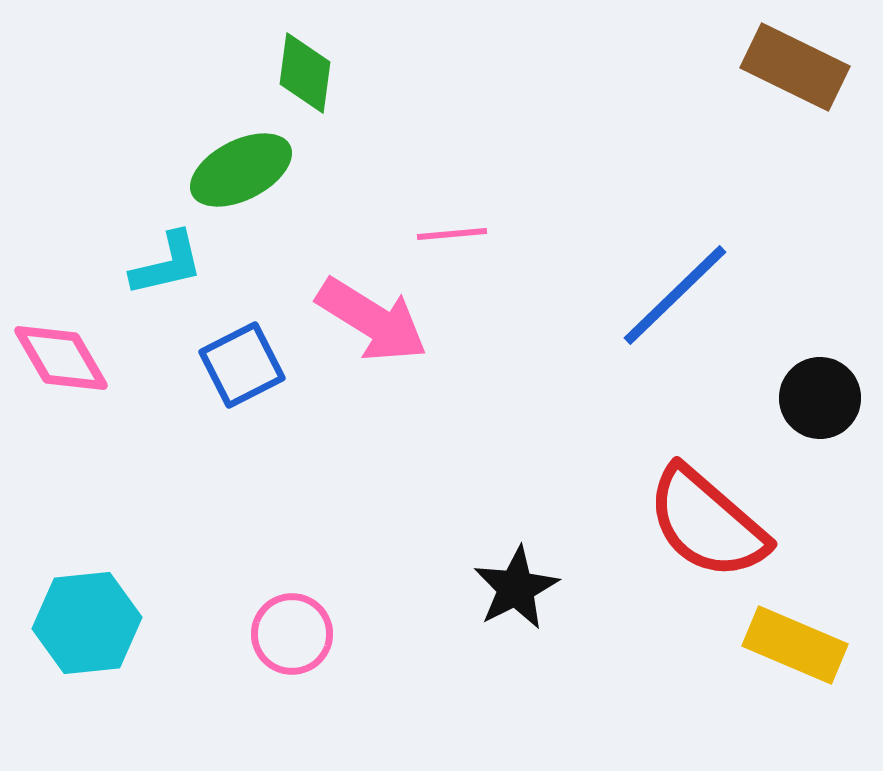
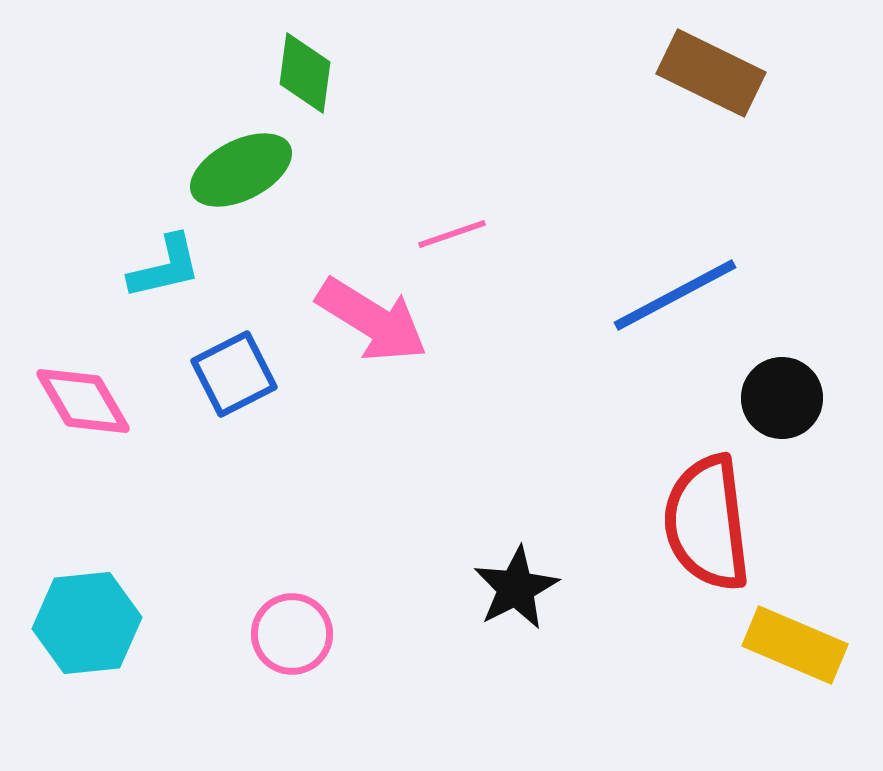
brown rectangle: moved 84 px left, 6 px down
pink line: rotated 14 degrees counterclockwise
cyan L-shape: moved 2 px left, 3 px down
blue line: rotated 16 degrees clockwise
pink diamond: moved 22 px right, 43 px down
blue square: moved 8 px left, 9 px down
black circle: moved 38 px left
red semicircle: rotated 42 degrees clockwise
